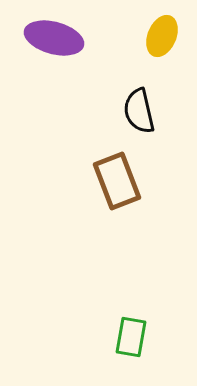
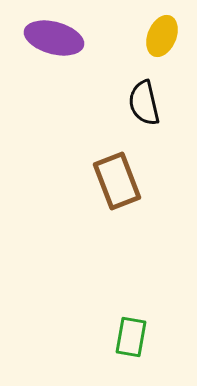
black semicircle: moved 5 px right, 8 px up
